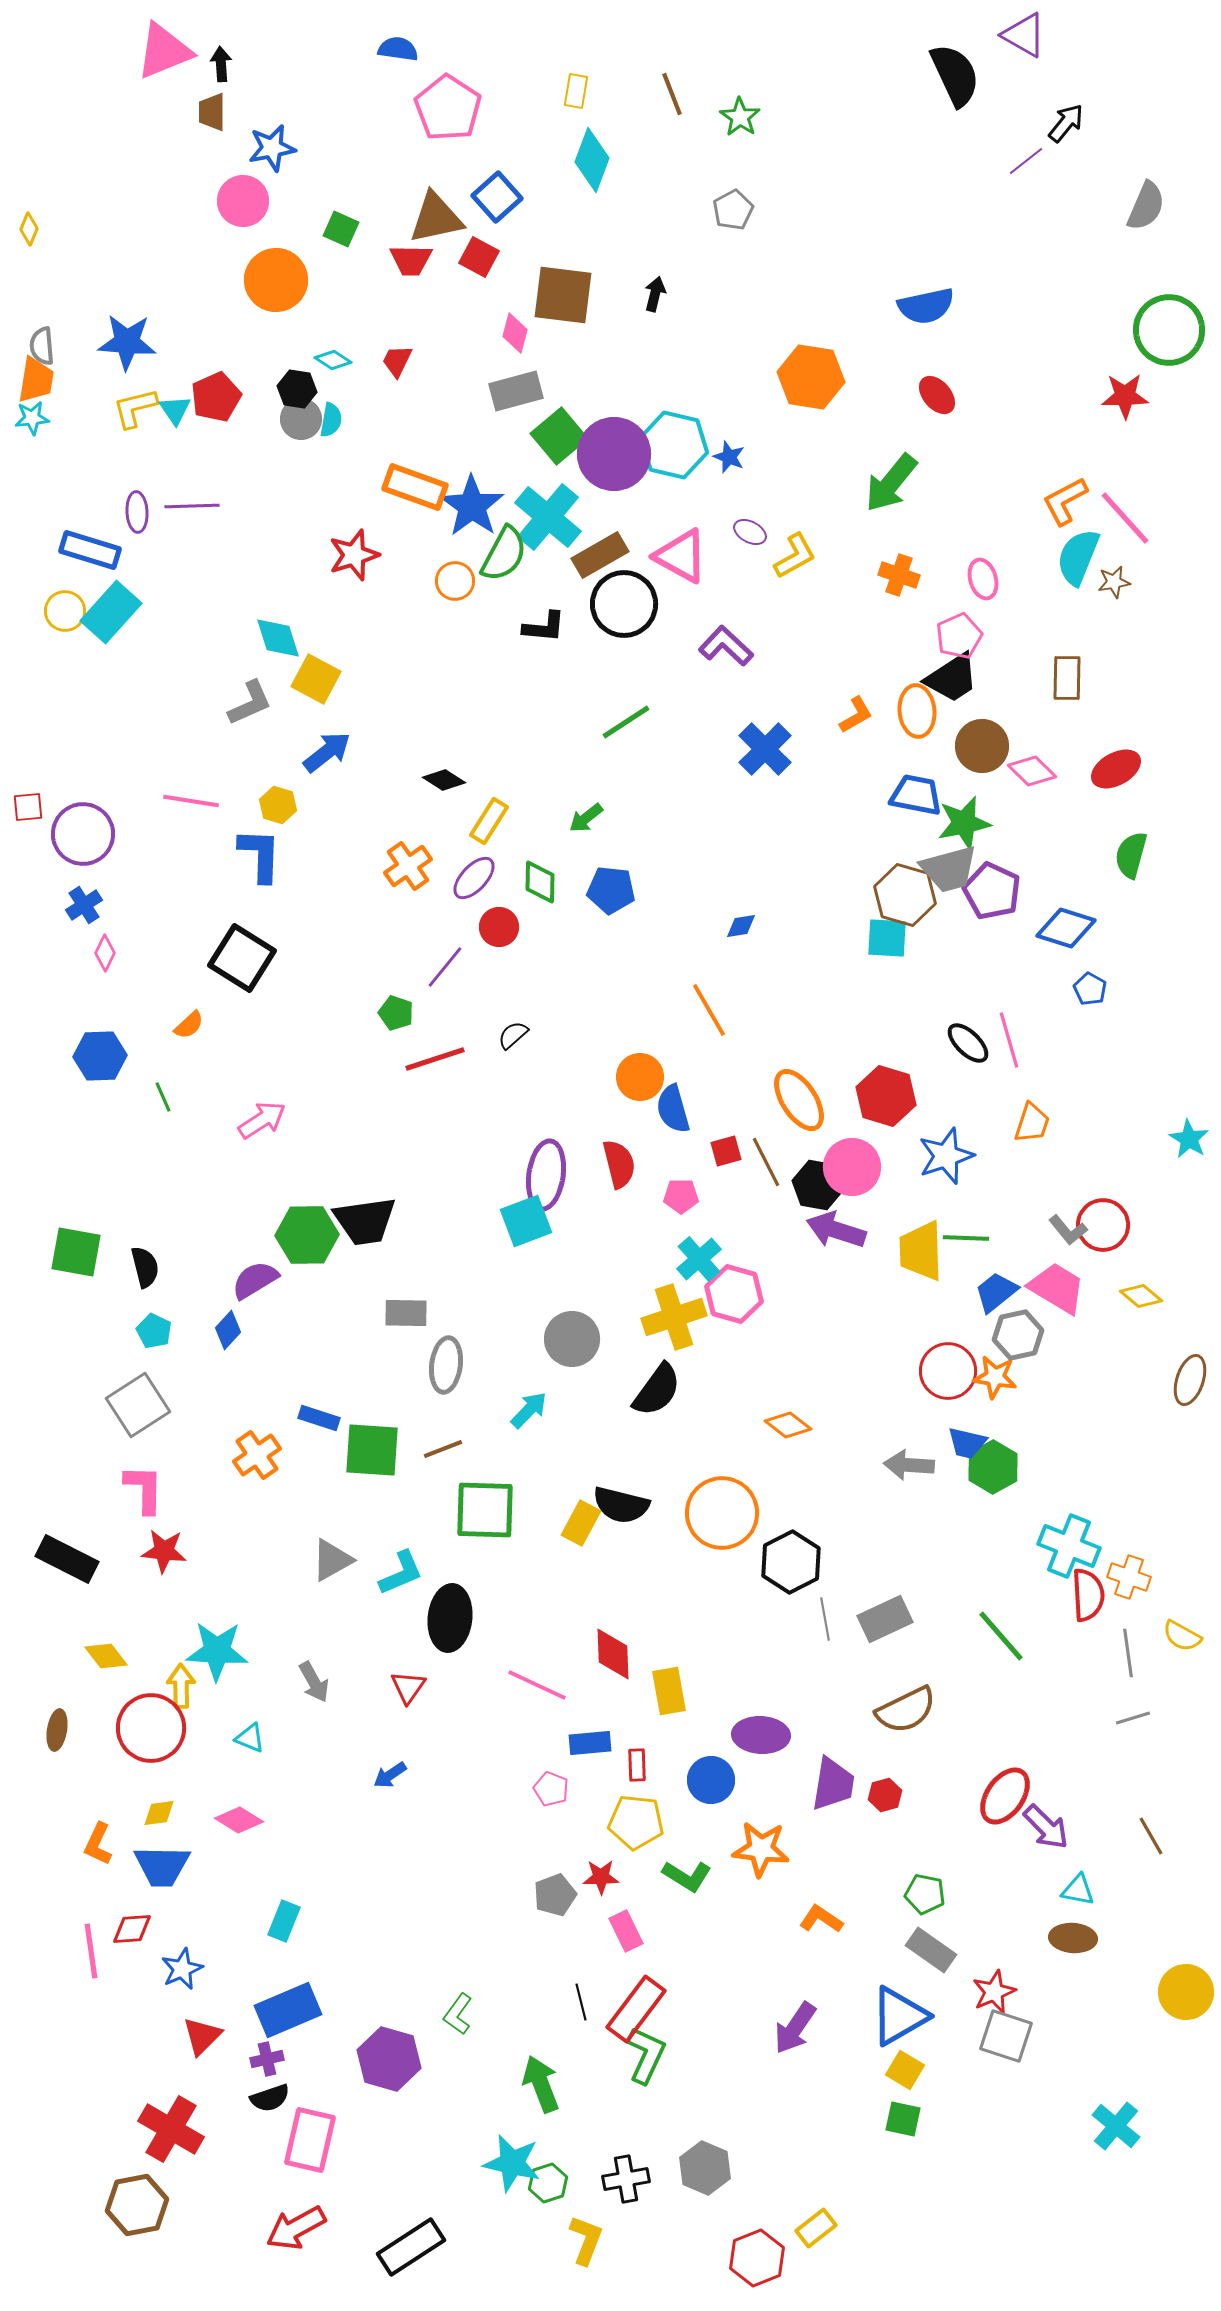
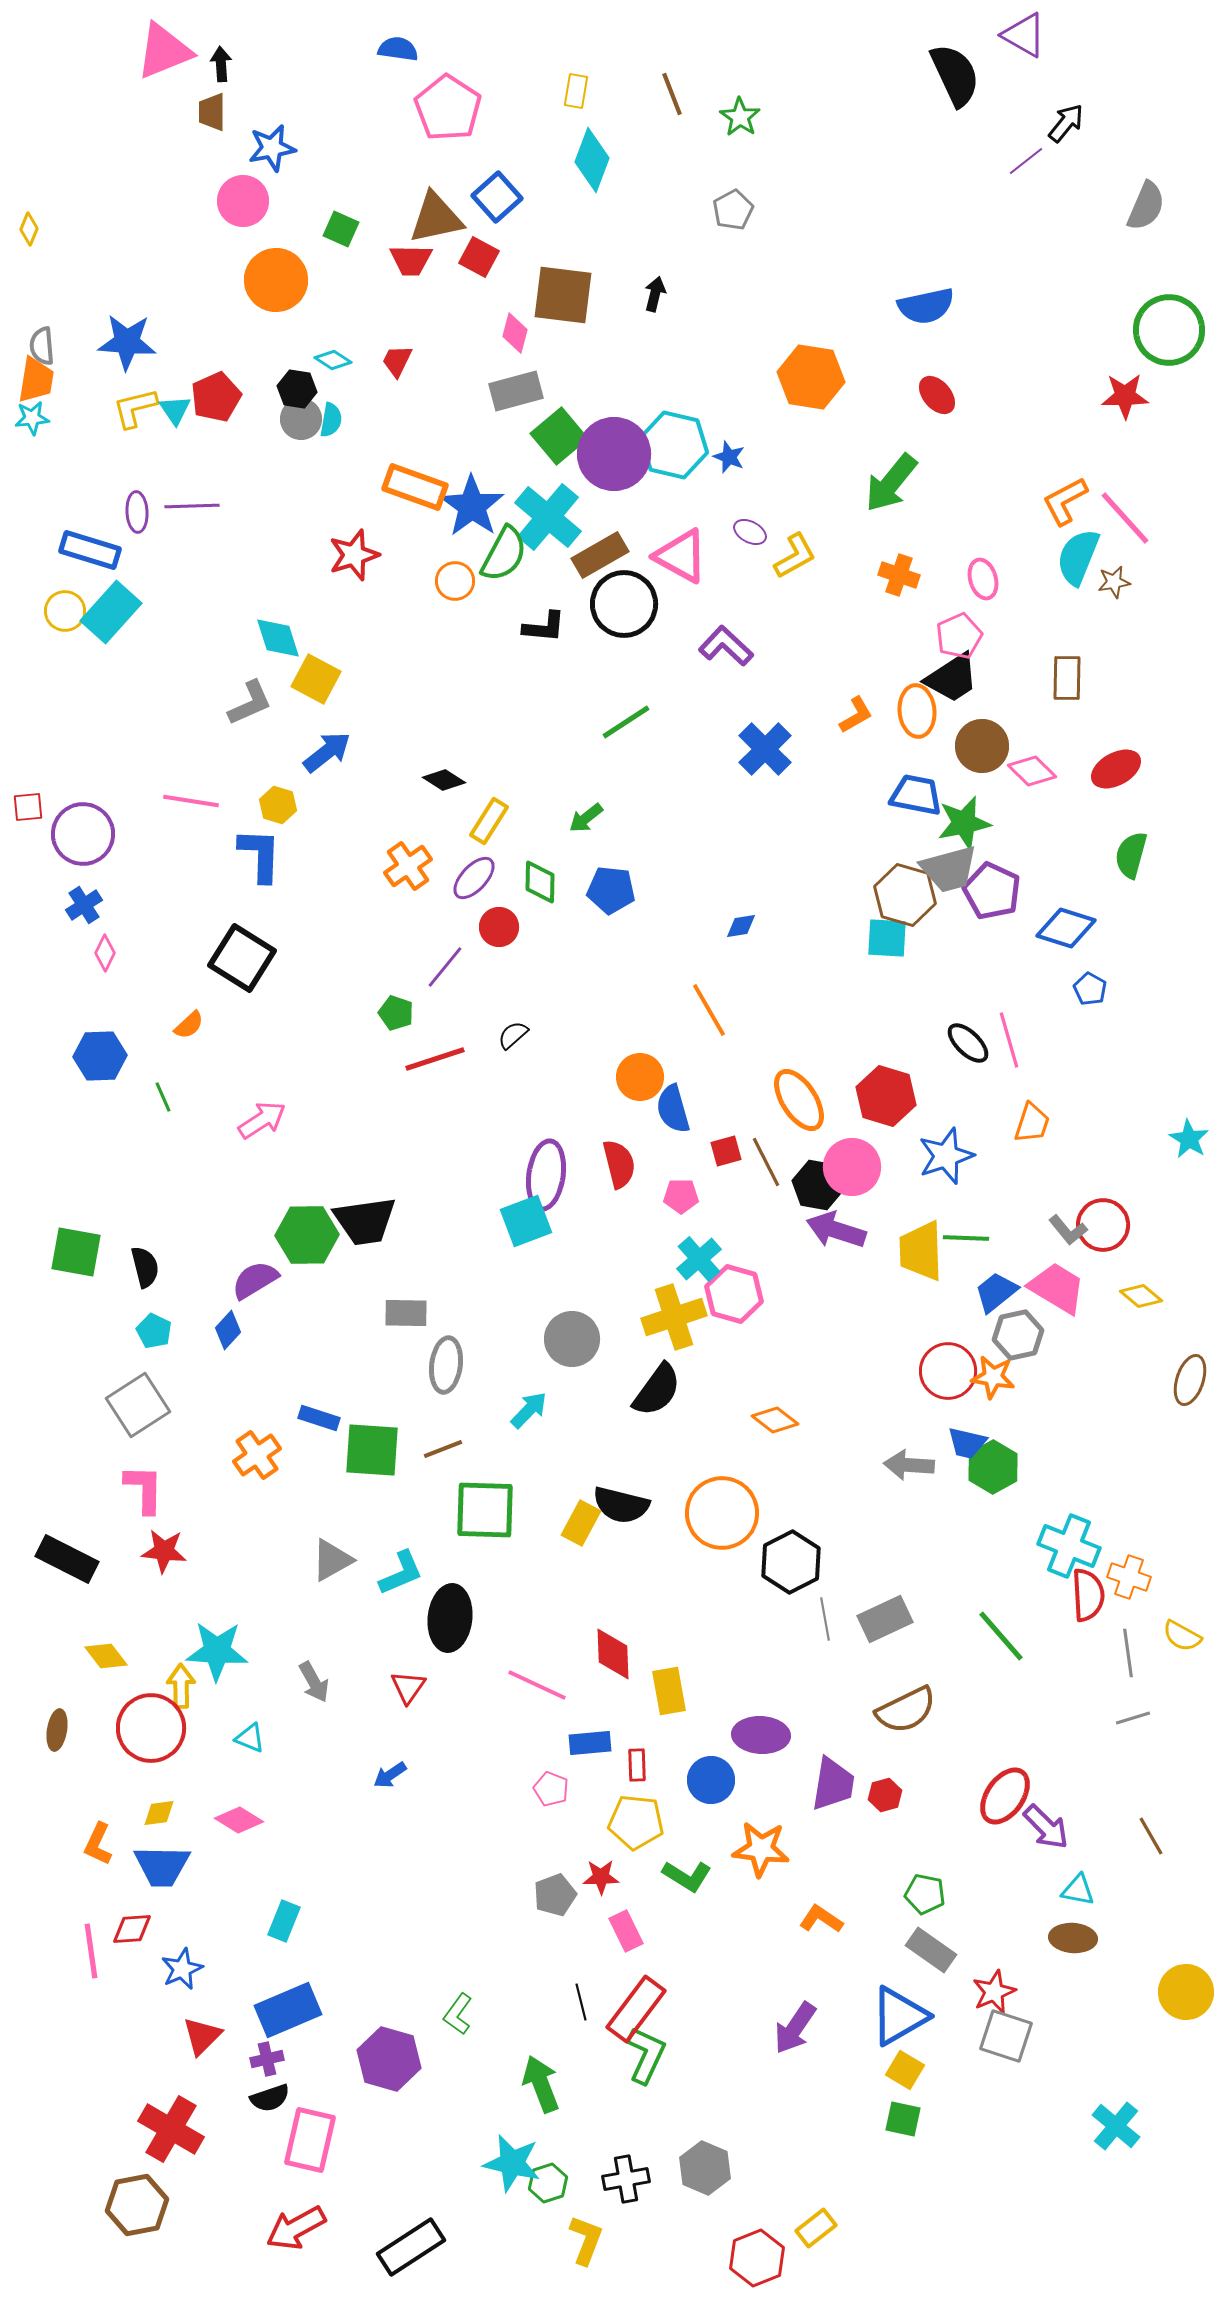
orange star at (995, 1377): moved 2 px left
orange diamond at (788, 1425): moved 13 px left, 5 px up
